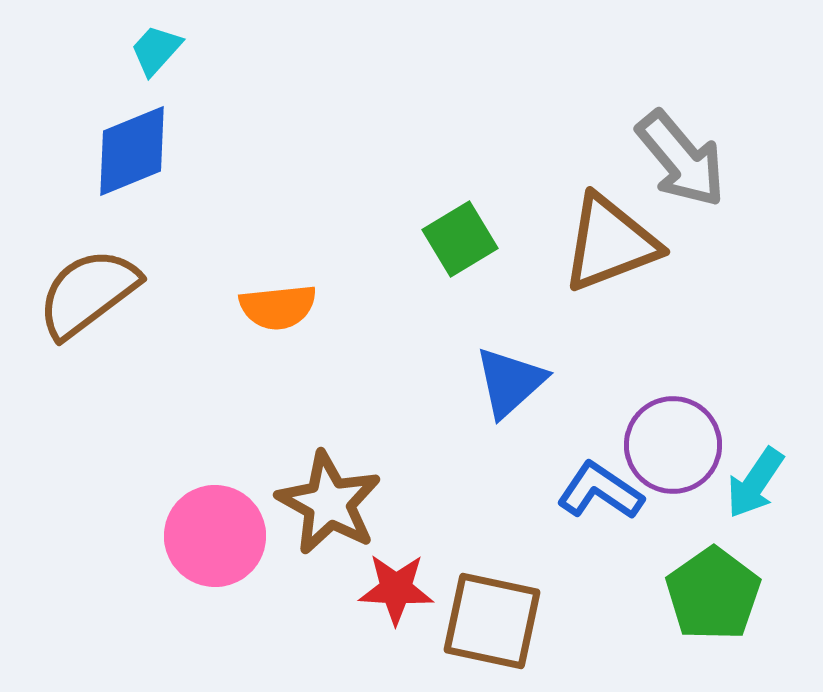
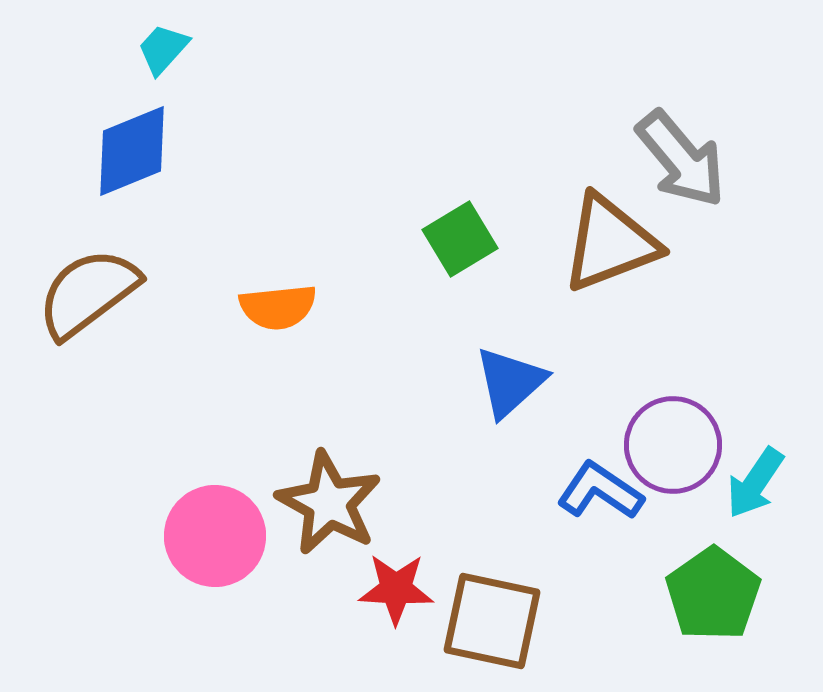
cyan trapezoid: moved 7 px right, 1 px up
